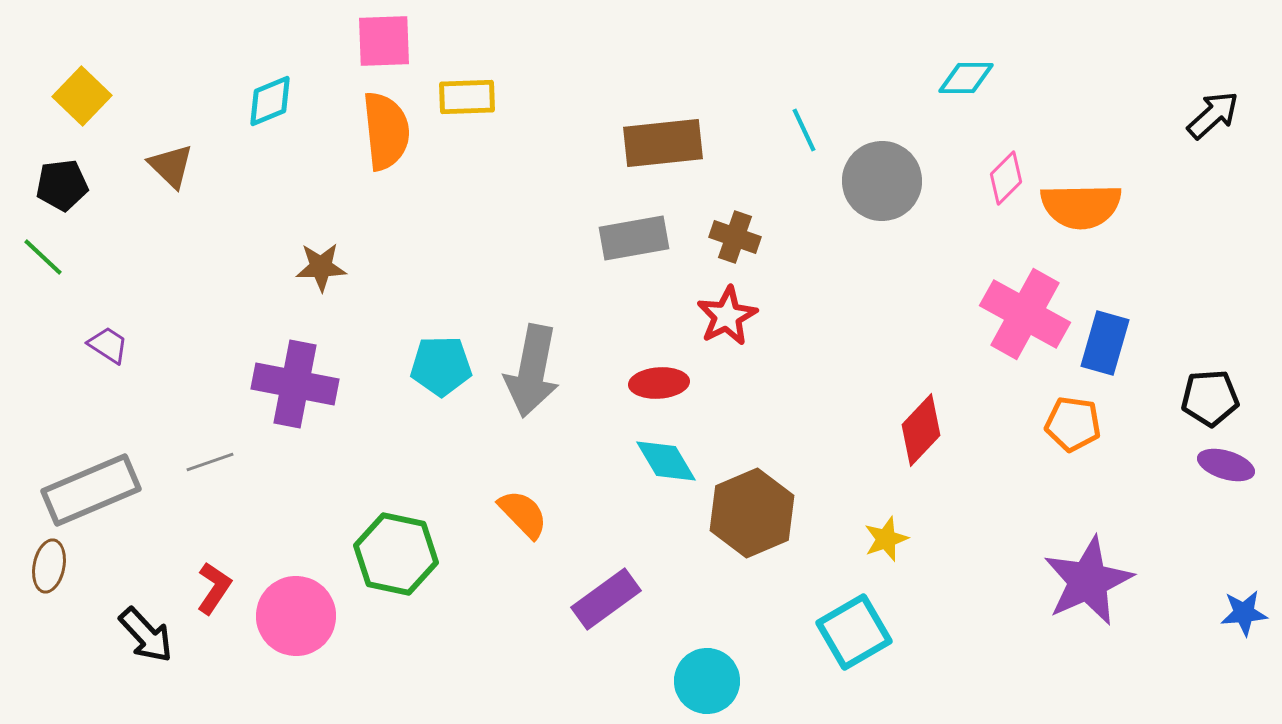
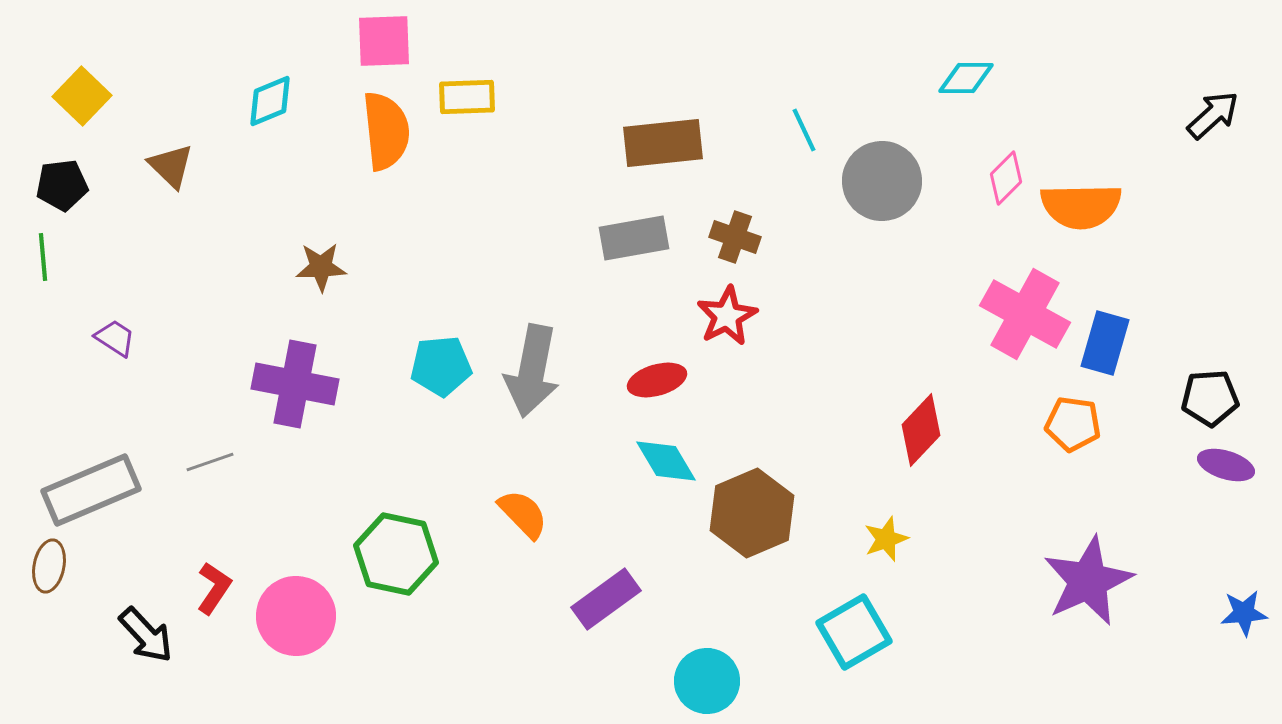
green line at (43, 257): rotated 42 degrees clockwise
purple trapezoid at (108, 345): moved 7 px right, 7 px up
cyan pentagon at (441, 366): rotated 4 degrees counterclockwise
red ellipse at (659, 383): moved 2 px left, 3 px up; rotated 12 degrees counterclockwise
